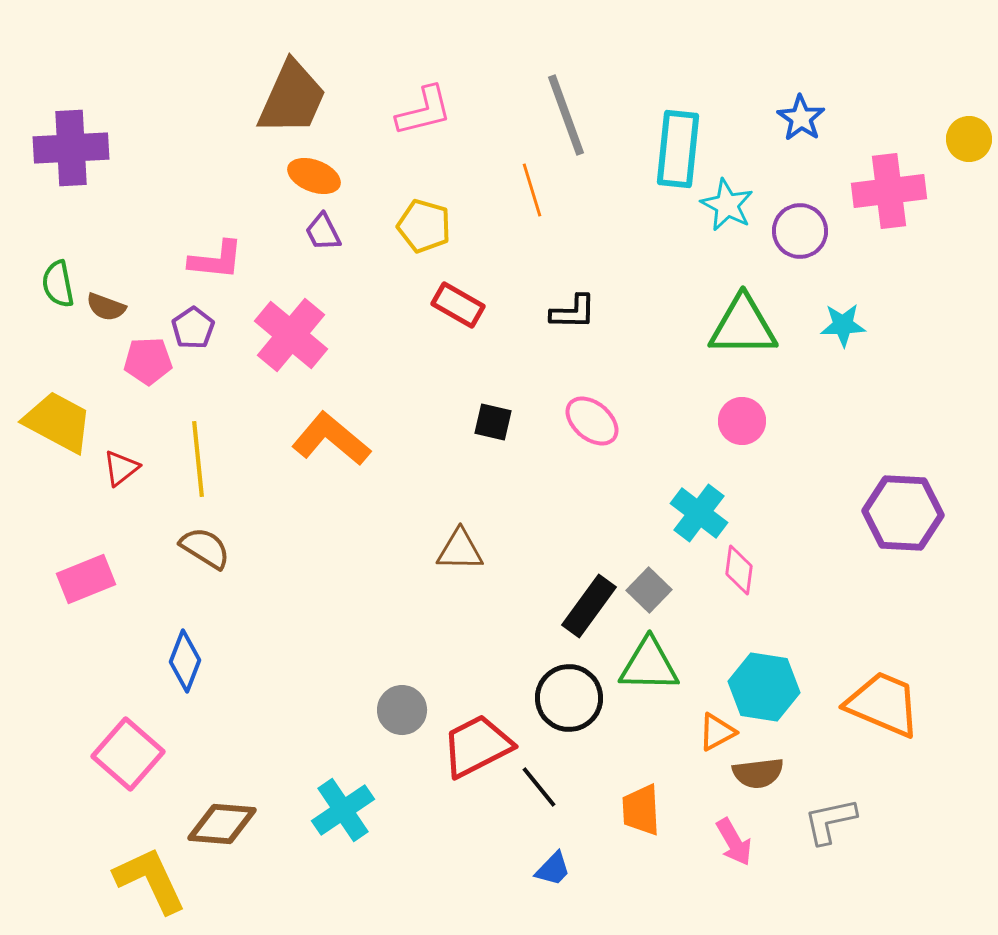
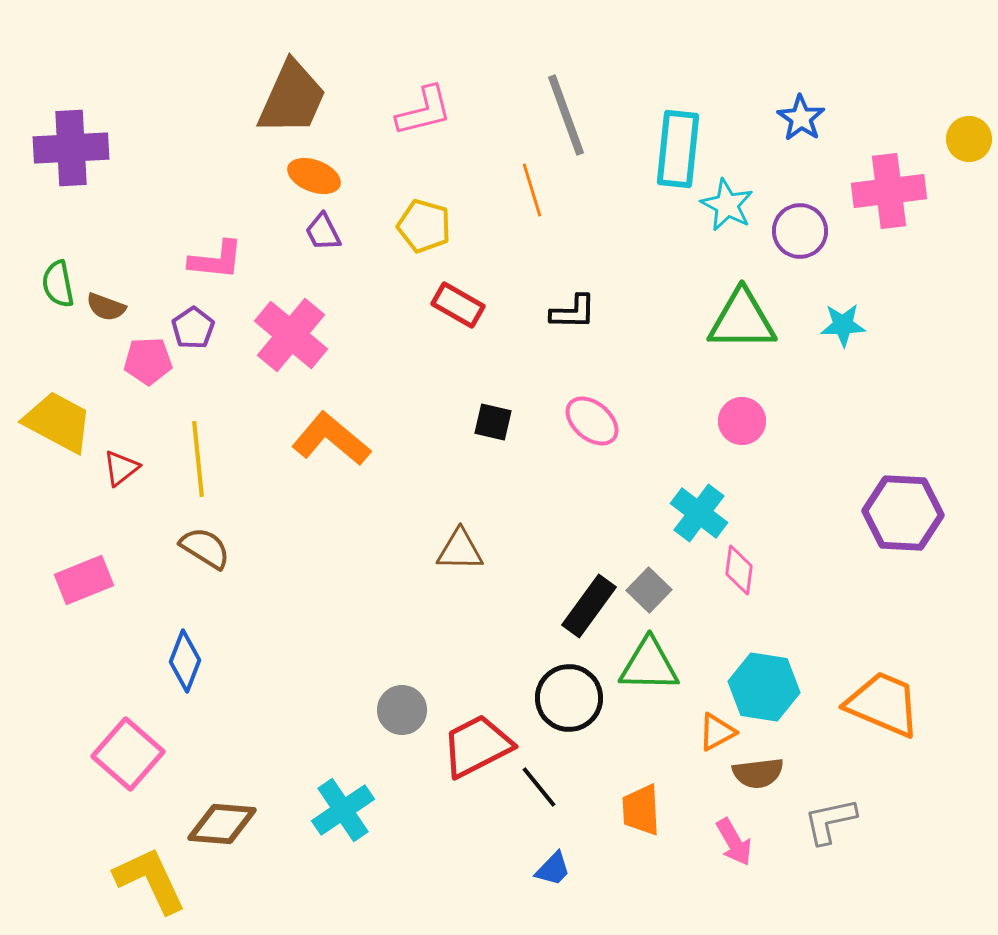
green triangle at (743, 326): moved 1 px left, 6 px up
pink rectangle at (86, 579): moved 2 px left, 1 px down
